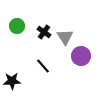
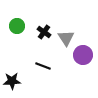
gray triangle: moved 1 px right, 1 px down
purple circle: moved 2 px right, 1 px up
black line: rotated 28 degrees counterclockwise
